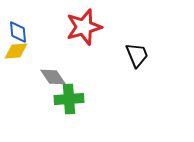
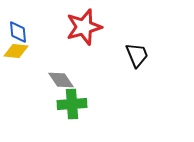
yellow diamond: rotated 10 degrees clockwise
gray diamond: moved 8 px right, 3 px down
green cross: moved 3 px right, 5 px down
